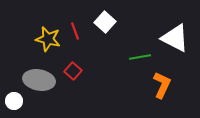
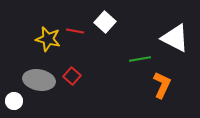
red line: rotated 60 degrees counterclockwise
green line: moved 2 px down
red square: moved 1 px left, 5 px down
